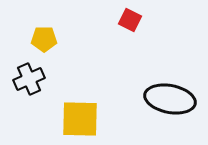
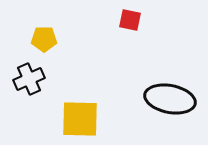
red square: rotated 15 degrees counterclockwise
